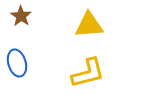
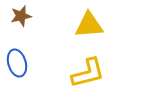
brown star: rotated 25 degrees clockwise
